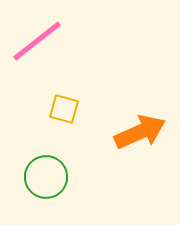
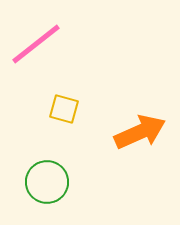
pink line: moved 1 px left, 3 px down
green circle: moved 1 px right, 5 px down
